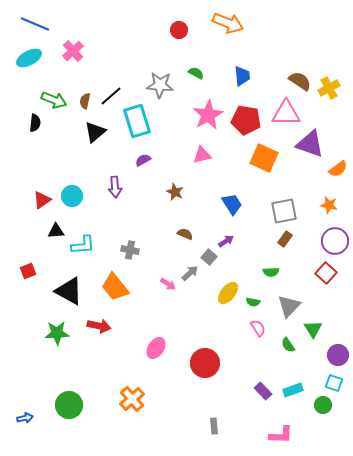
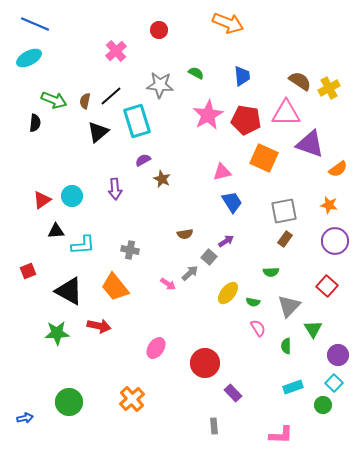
red circle at (179, 30): moved 20 px left
pink cross at (73, 51): moved 43 px right
black triangle at (95, 132): moved 3 px right
pink triangle at (202, 155): moved 20 px right, 17 px down
purple arrow at (115, 187): moved 2 px down
brown star at (175, 192): moved 13 px left, 13 px up
blue trapezoid at (232, 204): moved 2 px up
brown semicircle at (185, 234): rotated 147 degrees clockwise
red square at (326, 273): moved 1 px right, 13 px down
green semicircle at (288, 345): moved 2 px left, 1 px down; rotated 35 degrees clockwise
cyan square at (334, 383): rotated 24 degrees clockwise
cyan rectangle at (293, 390): moved 3 px up
purple rectangle at (263, 391): moved 30 px left, 2 px down
green circle at (69, 405): moved 3 px up
